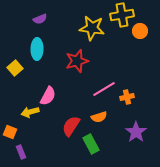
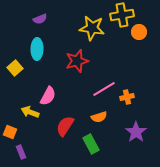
orange circle: moved 1 px left, 1 px down
yellow arrow: rotated 36 degrees clockwise
red semicircle: moved 6 px left
